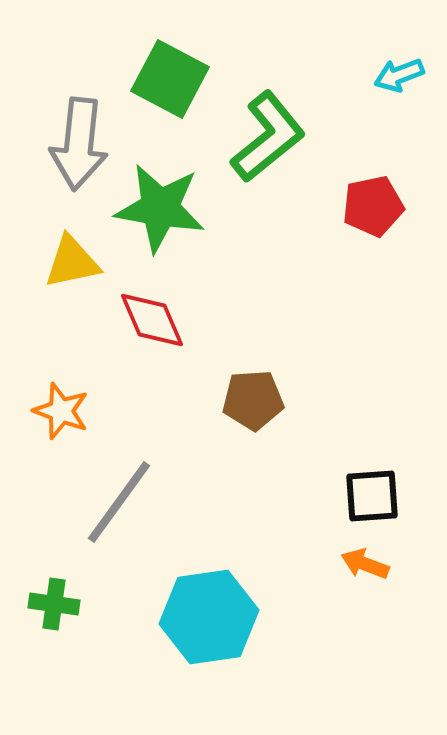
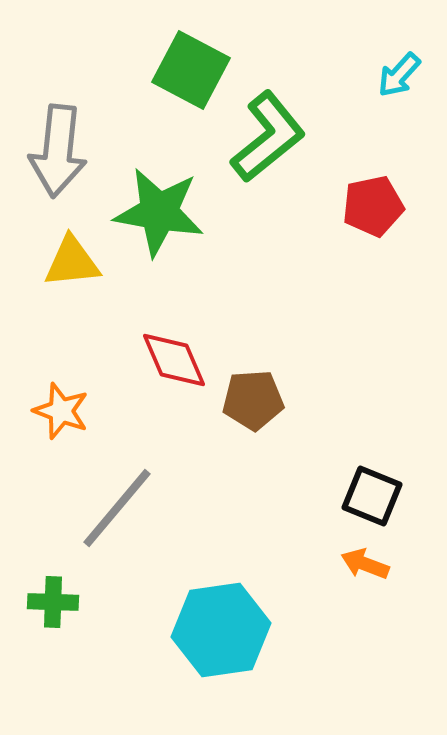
cyan arrow: rotated 27 degrees counterclockwise
green square: moved 21 px right, 9 px up
gray arrow: moved 21 px left, 7 px down
green star: moved 1 px left, 4 px down
yellow triangle: rotated 6 degrees clockwise
red diamond: moved 22 px right, 40 px down
black square: rotated 26 degrees clockwise
gray line: moved 2 px left, 6 px down; rotated 4 degrees clockwise
green cross: moved 1 px left, 2 px up; rotated 6 degrees counterclockwise
cyan hexagon: moved 12 px right, 13 px down
